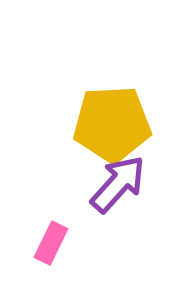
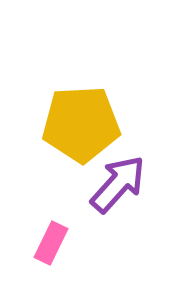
yellow pentagon: moved 31 px left
